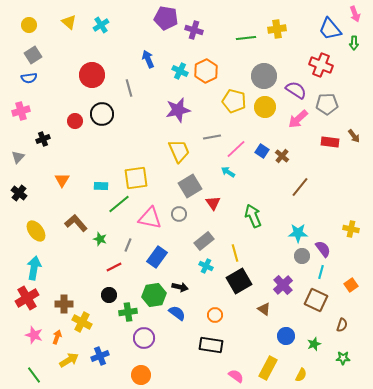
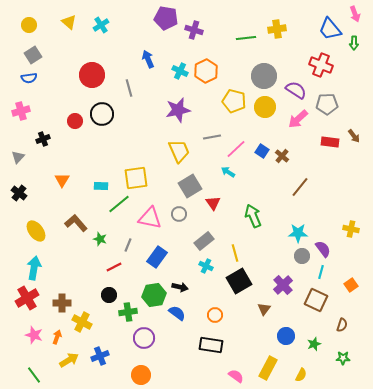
brown cross at (64, 304): moved 2 px left, 1 px up
brown triangle at (264, 309): rotated 32 degrees clockwise
